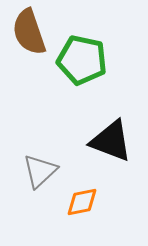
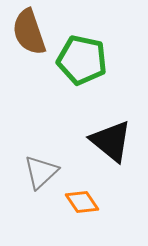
black triangle: rotated 18 degrees clockwise
gray triangle: moved 1 px right, 1 px down
orange diamond: rotated 68 degrees clockwise
